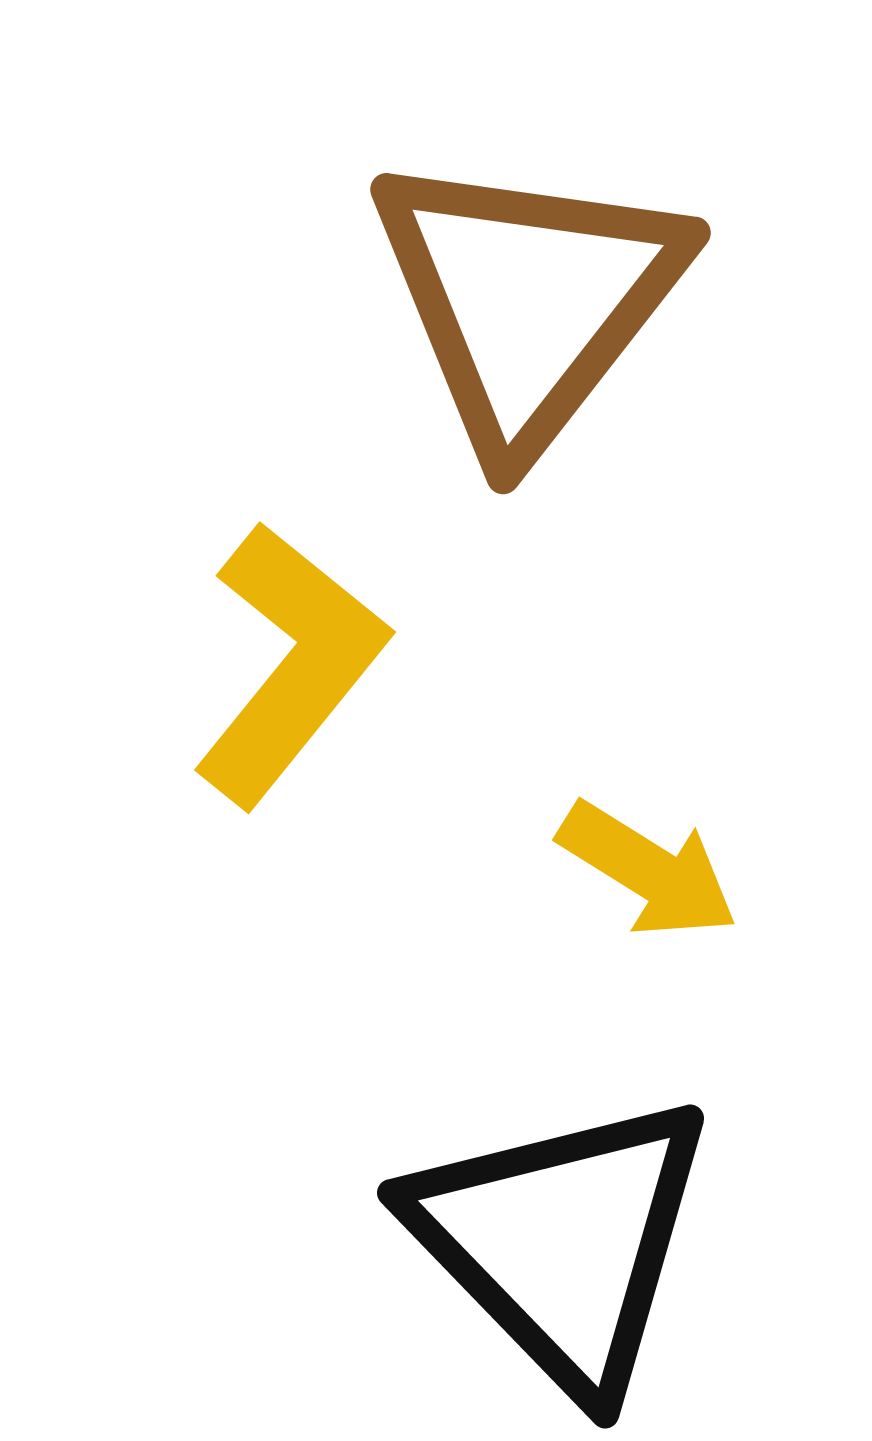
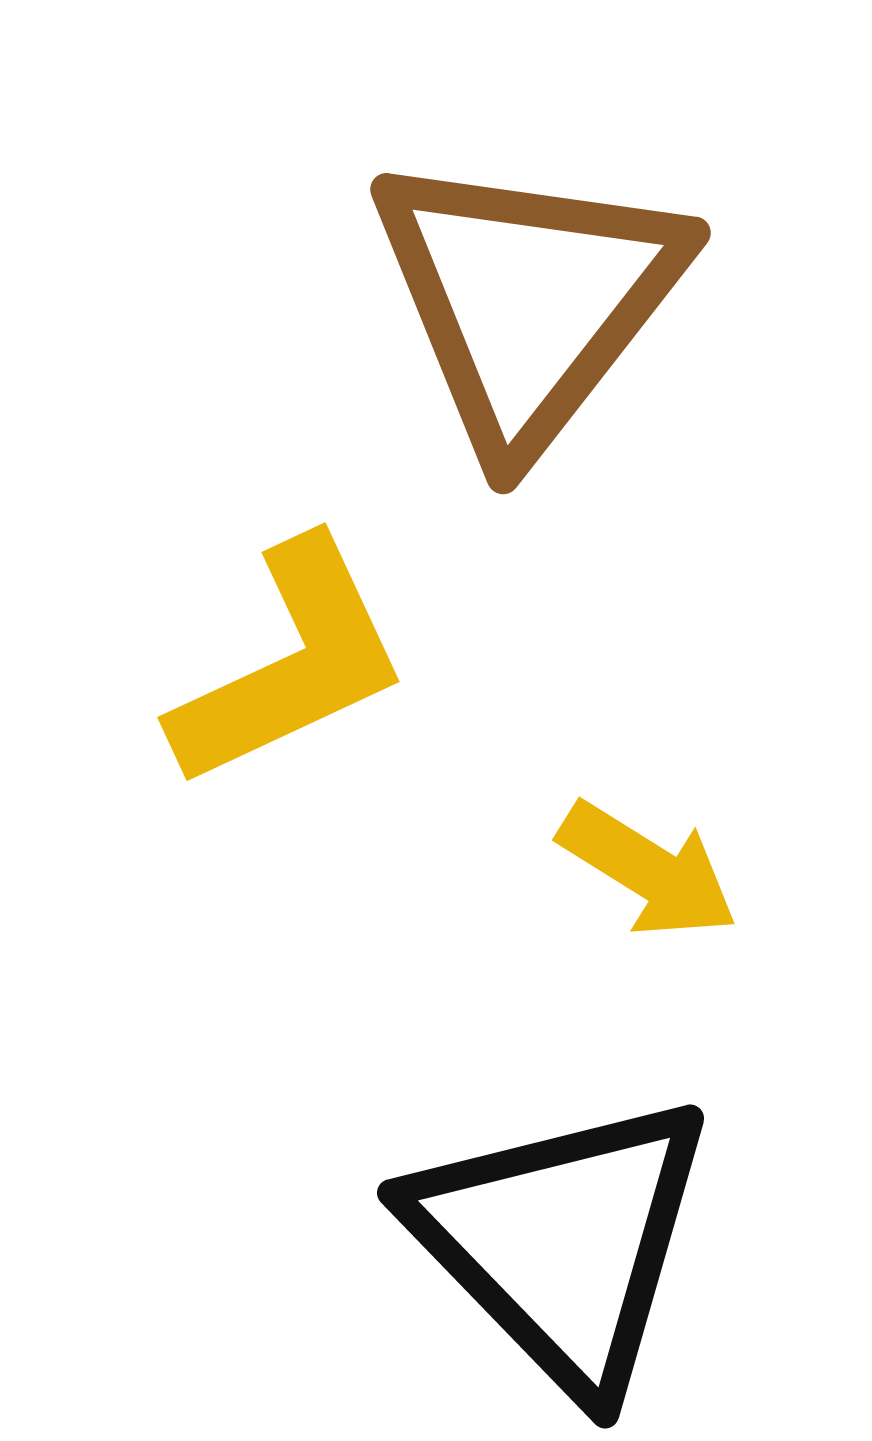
yellow L-shape: rotated 26 degrees clockwise
